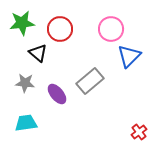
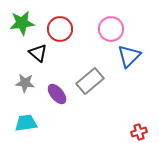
red cross: rotated 21 degrees clockwise
